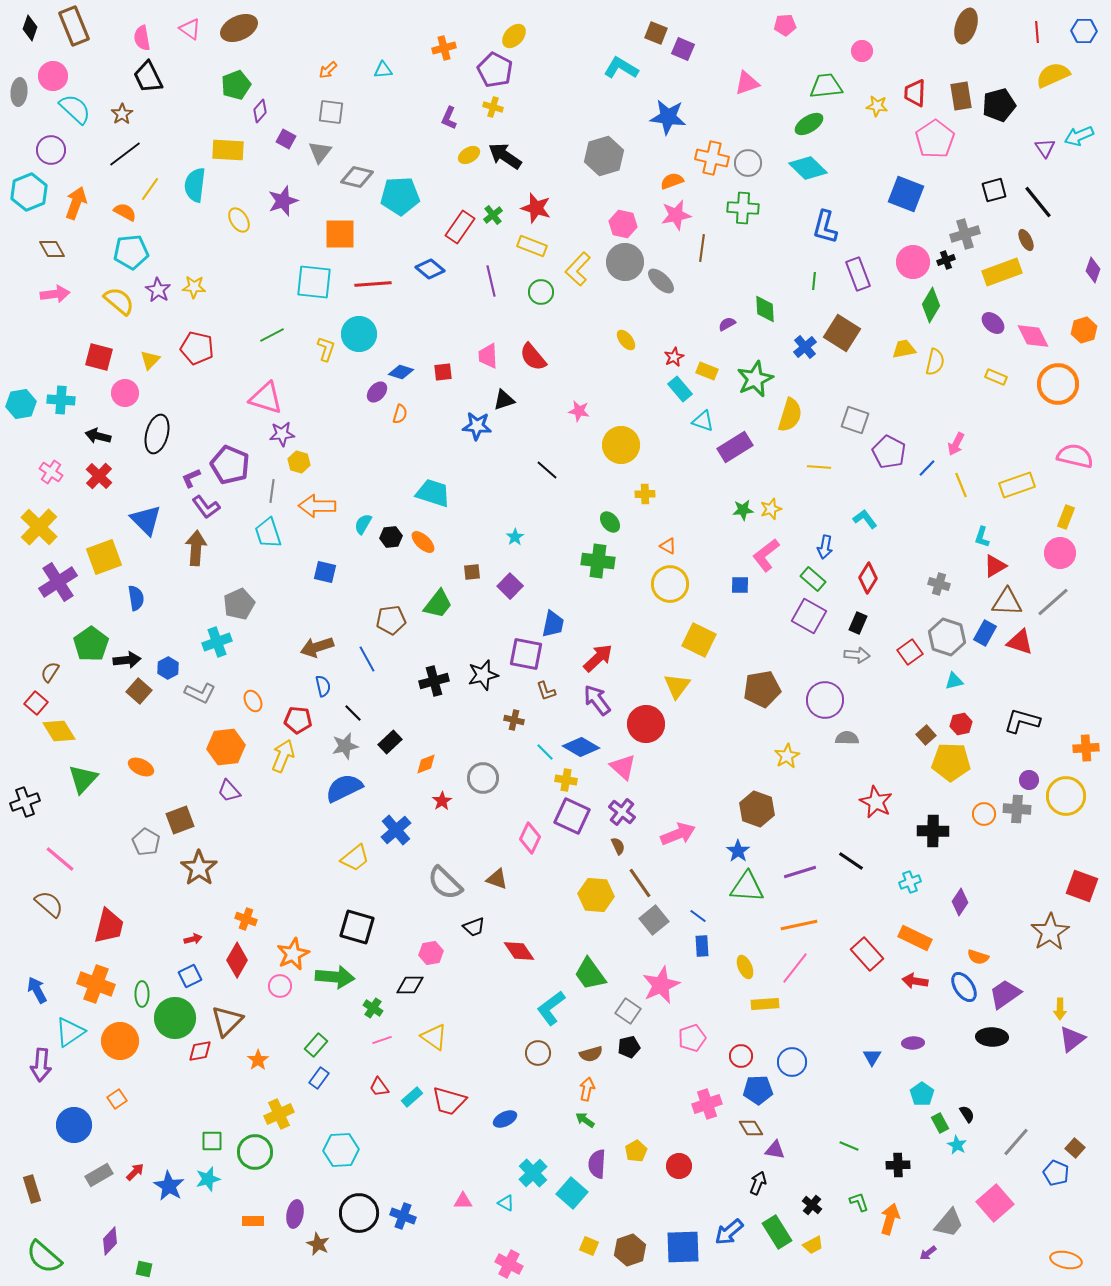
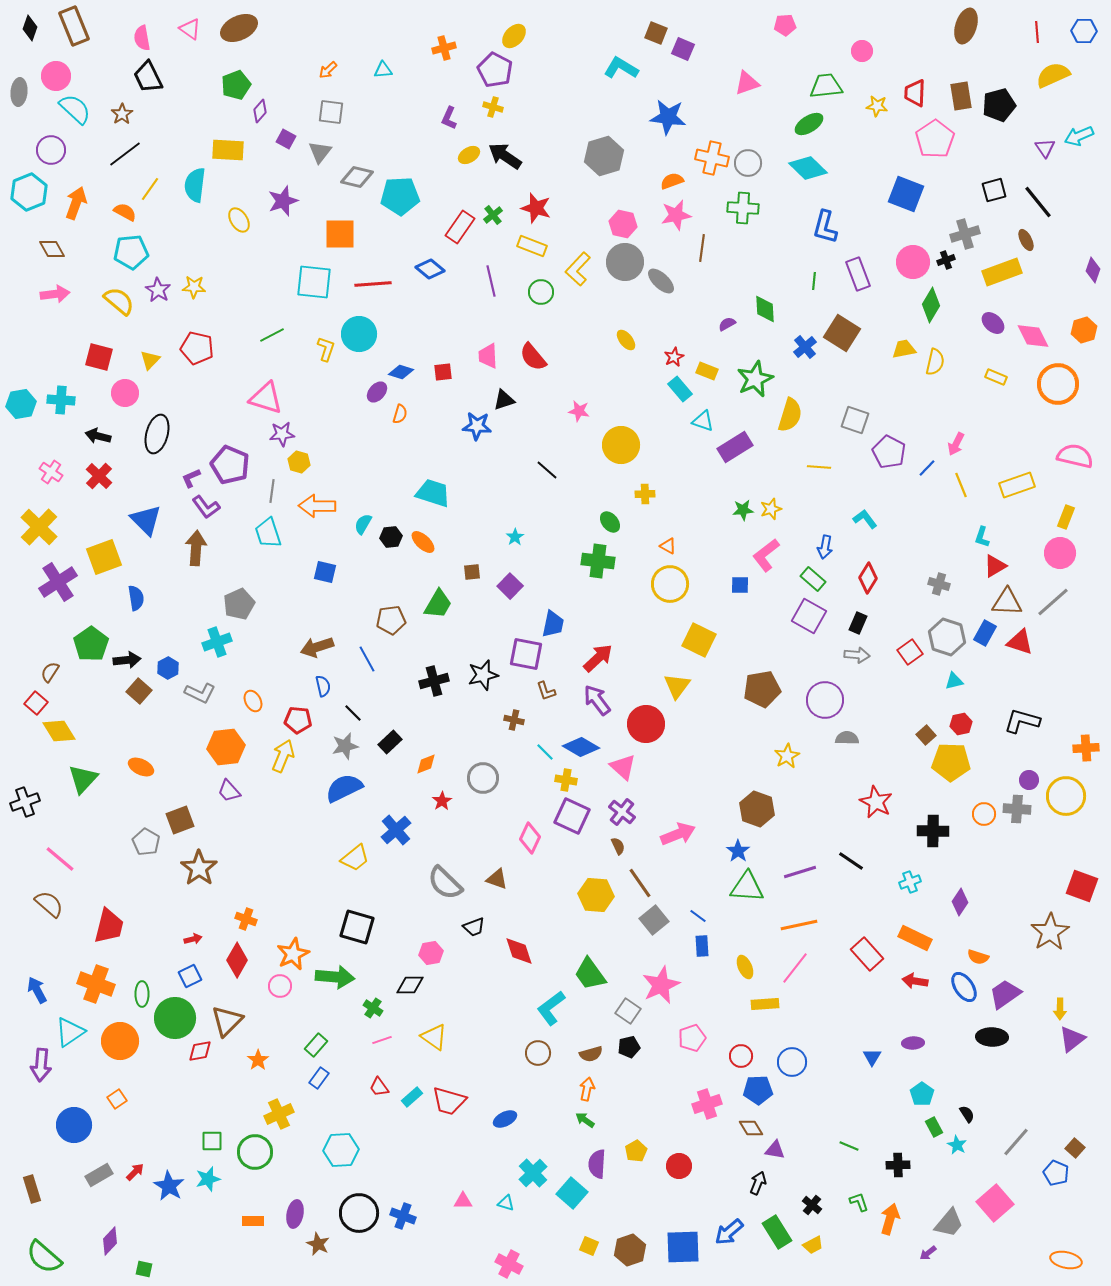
pink circle at (53, 76): moved 3 px right
green trapezoid at (438, 604): rotated 8 degrees counterclockwise
red diamond at (519, 951): rotated 16 degrees clockwise
green rectangle at (940, 1123): moved 6 px left, 4 px down
cyan triangle at (506, 1203): rotated 12 degrees counterclockwise
